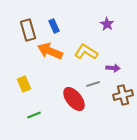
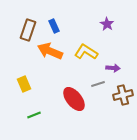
brown rectangle: rotated 35 degrees clockwise
gray line: moved 5 px right
